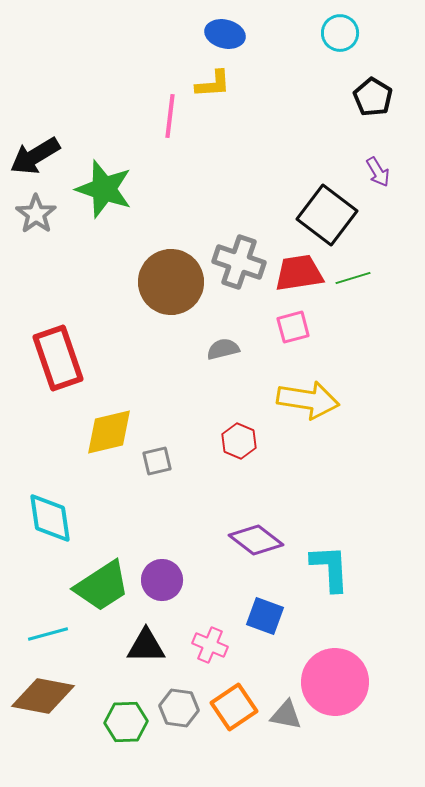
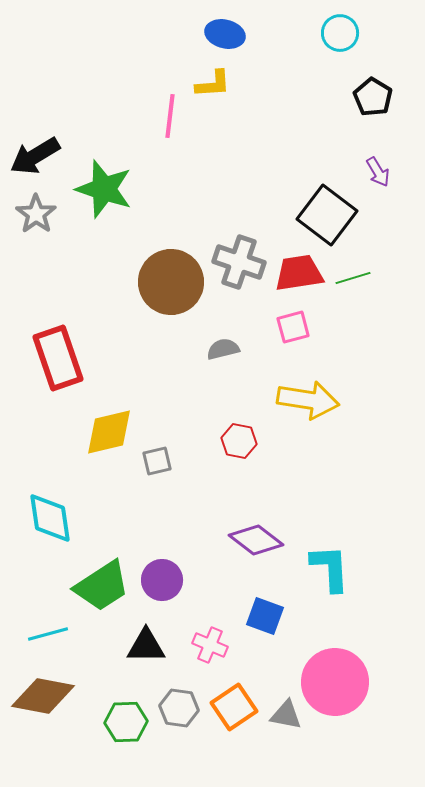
red hexagon: rotated 12 degrees counterclockwise
